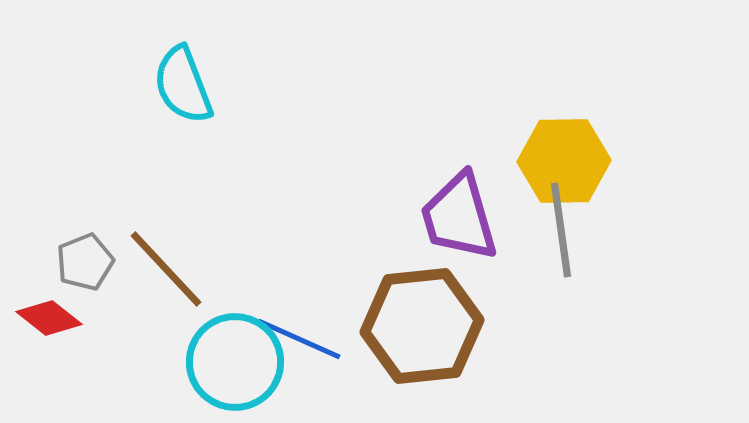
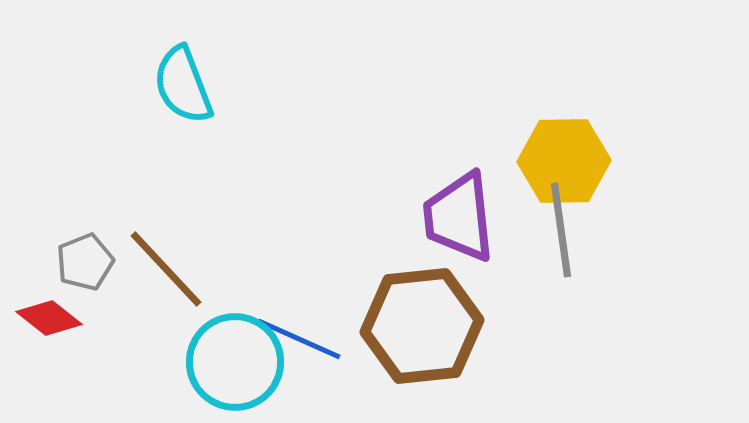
purple trapezoid: rotated 10 degrees clockwise
